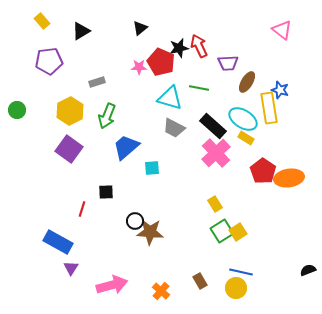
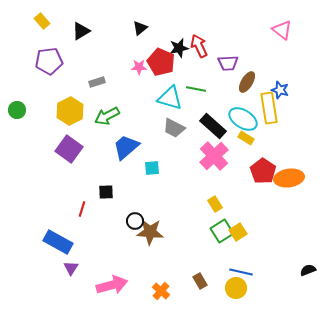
green line at (199, 88): moved 3 px left, 1 px down
green arrow at (107, 116): rotated 40 degrees clockwise
pink cross at (216, 153): moved 2 px left, 3 px down
